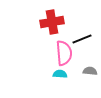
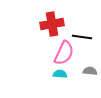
red cross: moved 2 px down
black line: moved 2 px up; rotated 30 degrees clockwise
pink semicircle: rotated 30 degrees clockwise
